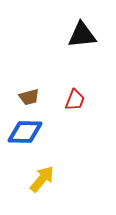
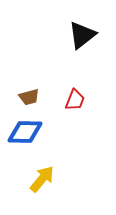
black triangle: rotated 32 degrees counterclockwise
